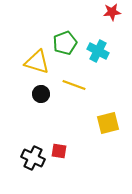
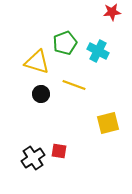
black cross: rotated 30 degrees clockwise
